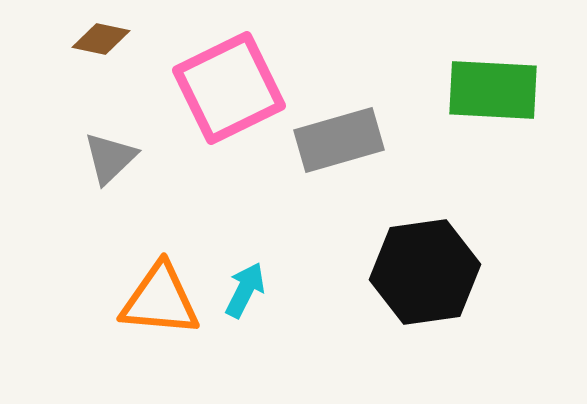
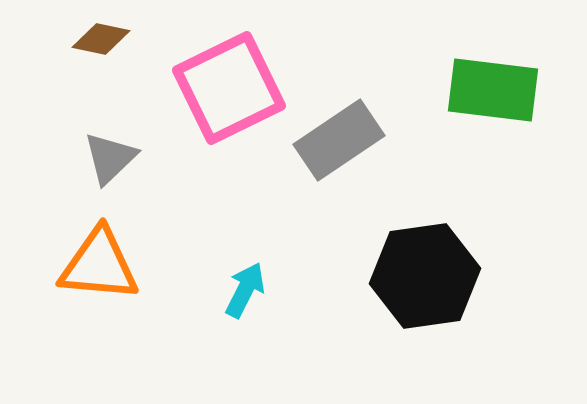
green rectangle: rotated 4 degrees clockwise
gray rectangle: rotated 18 degrees counterclockwise
black hexagon: moved 4 px down
orange triangle: moved 61 px left, 35 px up
